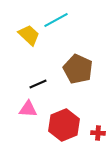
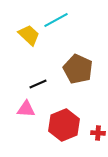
pink triangle: moved 2 px left
